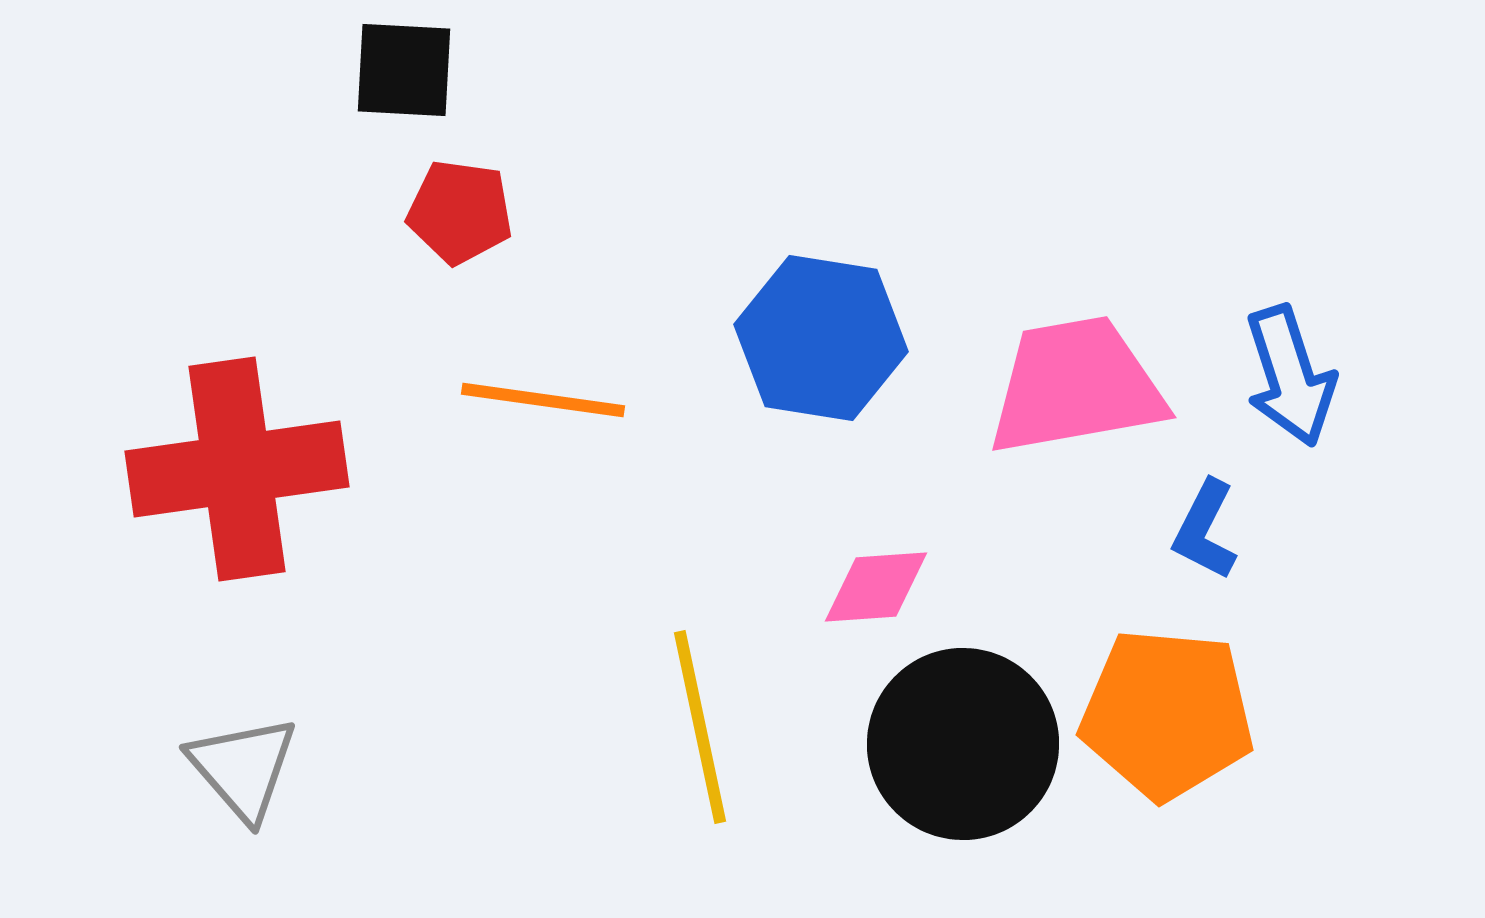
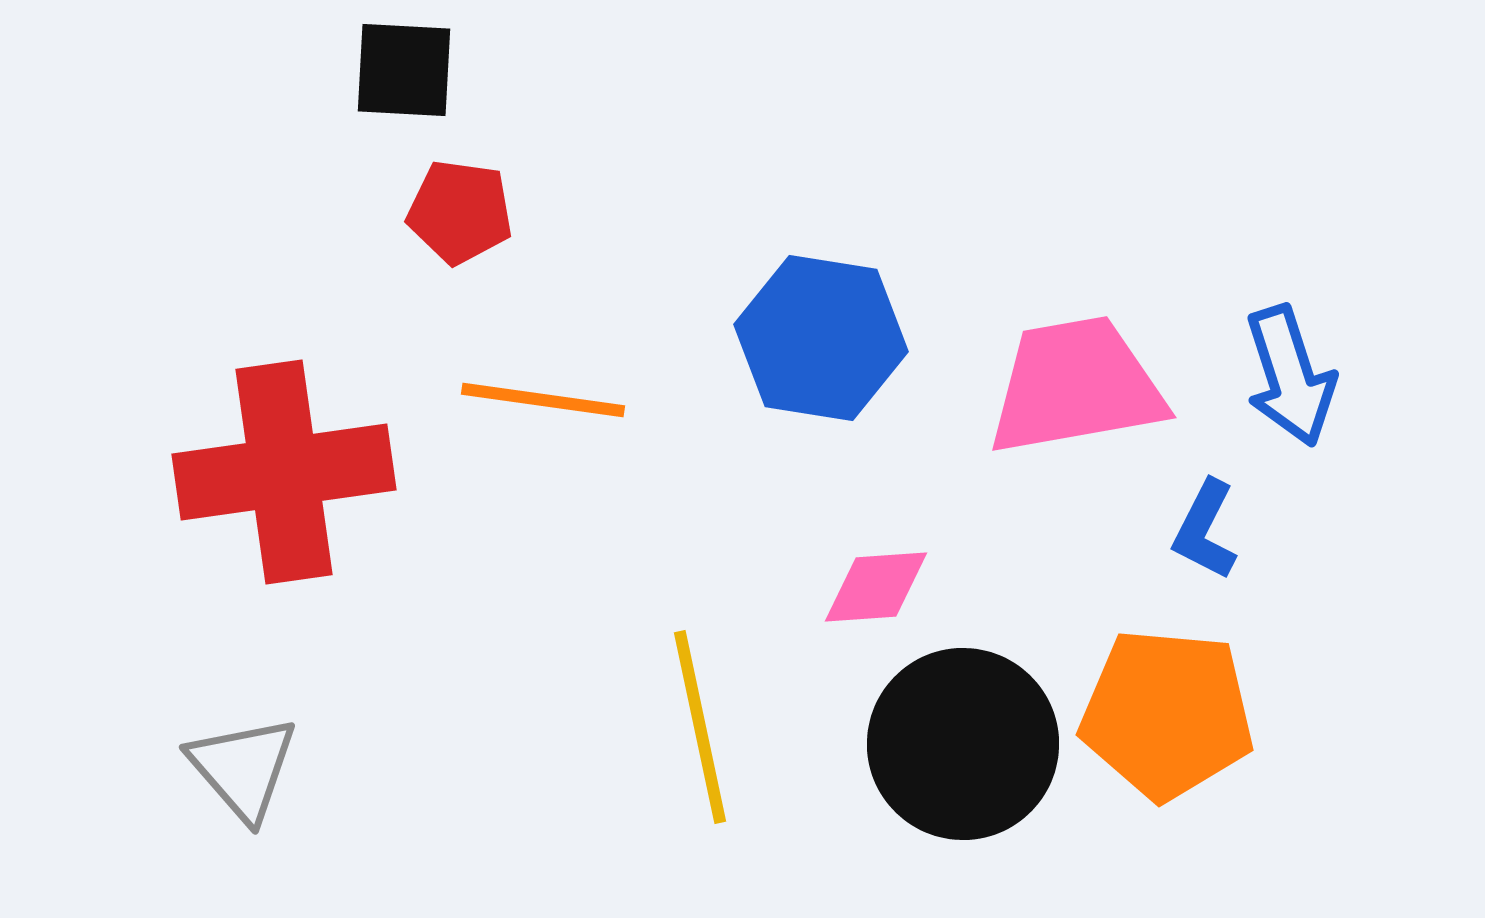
red cross: moved 47 px right, 3 px down
